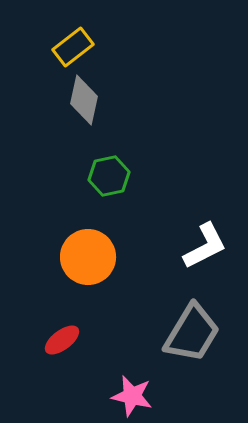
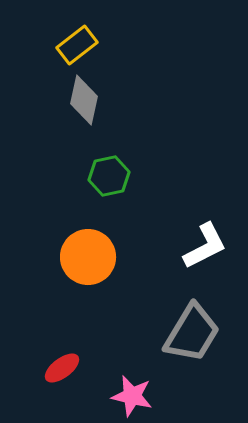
yellow rectangle: moved 4 px right, 2 px up
red ellipse: moved 28 px down
